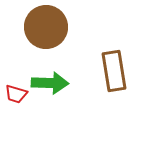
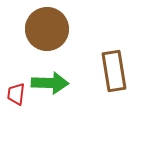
brown circle: moved 1 px right, 2 px down
red trapezoid: rotated 80 degrees clockwise
